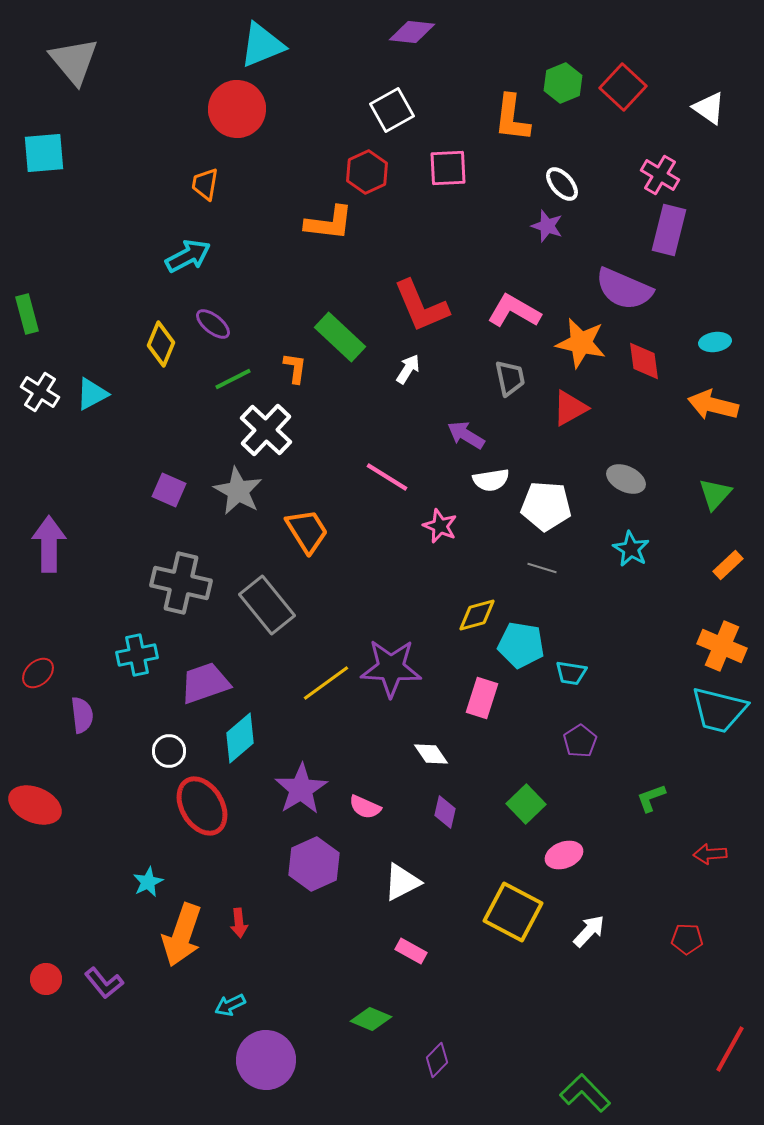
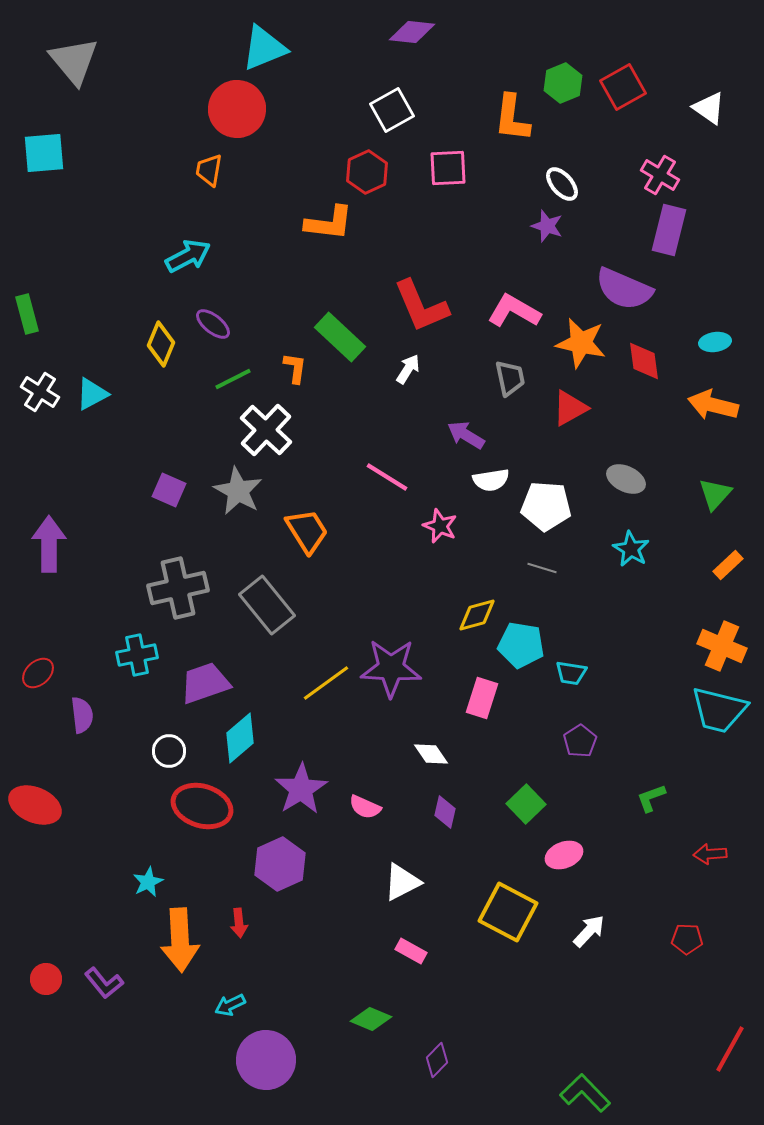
cyan triangle at (262, 45): moved 2 px right, 3 px down
red square at (623, 87): rotated 18 degrees clockwise
orange trapezoid at (205, 184): moved 4 px right, 14 px up
gray cross at (181, 583): moved 3 px left, 5 px down; rotated 26 degrees counterclockwise
red ellipse at (202, 806): rotated 42 degrees counterclockwise
purple hexagon at (314, 864): moved 34 px left
yellow square at (513, 912): moved 5 px left
orange arrow at (182, 935): moved 2 px left, 5 px down; rotated 22 degrees counterclockwise
